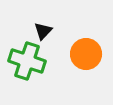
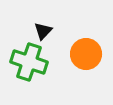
green cross: moved 2 px right, 1 px down
